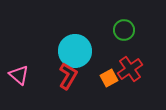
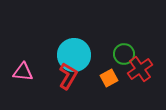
green circle: moved 24 px down
cyan circle: moved 1 px left, 4 px down
red cross: moved 10 px right
pink triangle: moved 4 px right, 3 px up; rotated 35 degrees counterclockwise
